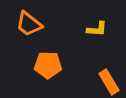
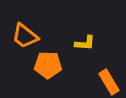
orange trapezoid: moved 4 px left, 12 px down
yellow L-shape: moved 12 px left, 14 px down
